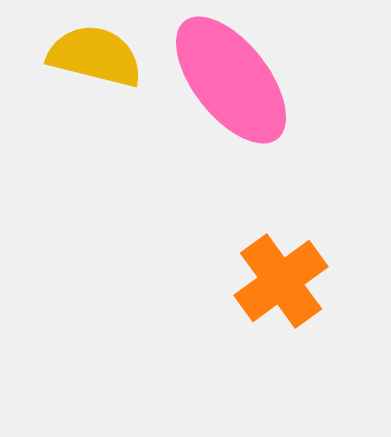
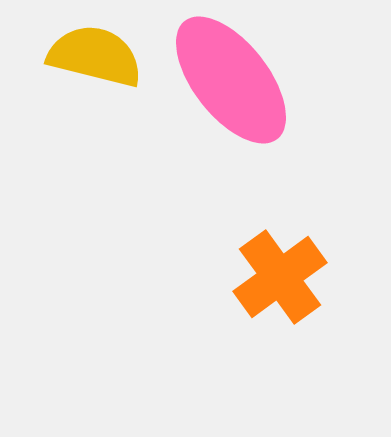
orange cross: moved 1 px left, 4 px up
